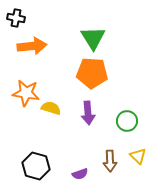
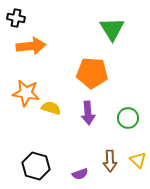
green triangle: moved 19 px right, 9 px up
orange arrow: moved 1 px left
green circle: moved 1 px right, 3 px up
yellow triangle: moved 4 px down
